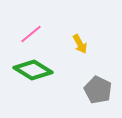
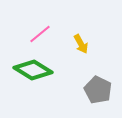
pink line: moved 9 px right
yellow arrow: moved 1 px right
